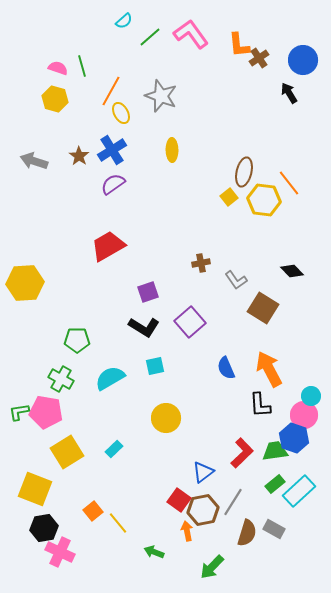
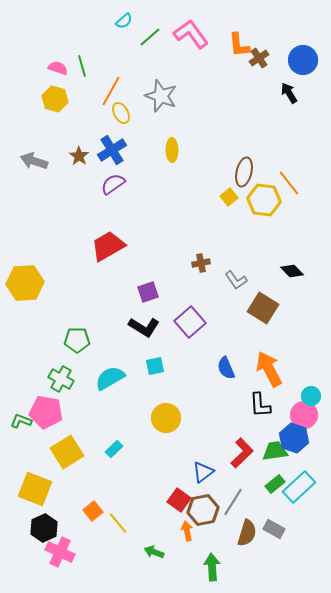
green L-shape at (19, 412): moved 2 px right, 9 px down; rotated 30 degrees clockwise
cyan rectangle at (299, 491): moved 4 px up
black hexagon at (44, 528): rotated 16 degrees counterclockwise
green arrow at (212, 567): rotated 132 degrees clockwise
